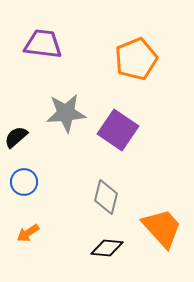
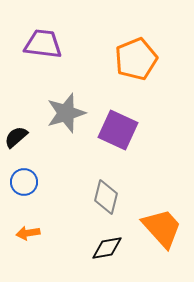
gray star: rotated 12 degrees counterclockwise
purple square: rotated 9 degrees counterclockwise
orange arrow: rotated 25 degrees clockwise
black diamond: rotated 16 degrees counterclockwise
